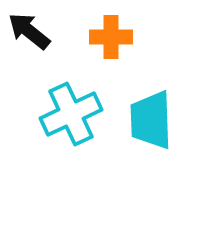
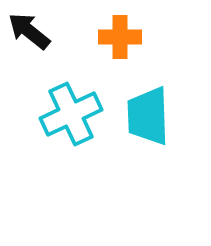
orange cross: moved 9 px right
cyan trapezoid: moved 3 px left, 4 px up
